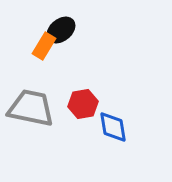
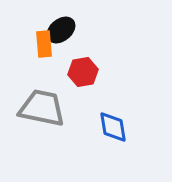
orange rectangle: moved 2 px up; rotated 36 degrees counterclockwise
red hexagon: moved 32 px up
gray trapezoid: moved 11 px right
